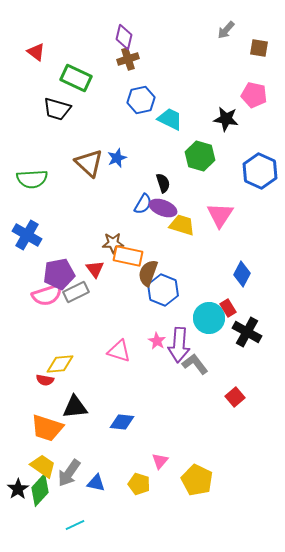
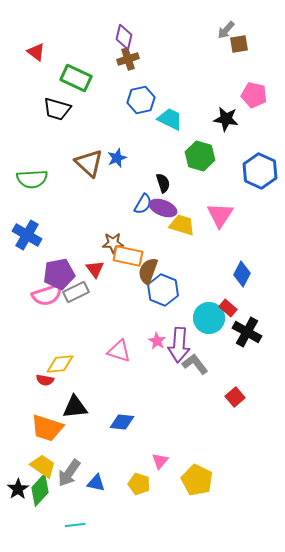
brown square at (259, 48): moved 20 px left, 4 px up; rotated 18 degrees counterclockwise
brown semicircle at (148, 273): moved 2 px up
red rectangle at (228, 308): rotated 18 degrees counterclockwise
cyan line at (75, 525): rotated 18 degrees clockwise
